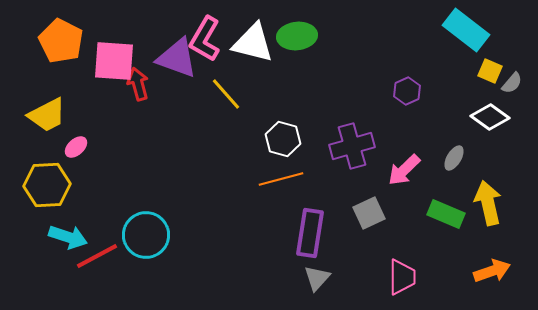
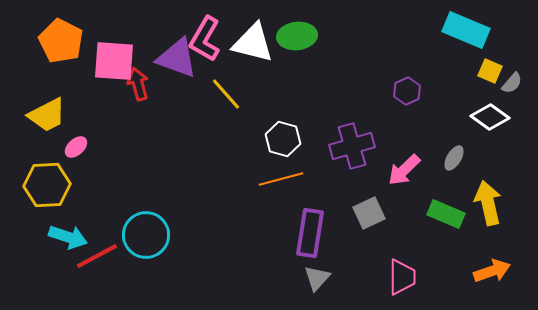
cyan rectangle: rotated 15 degrees counterclockwise
